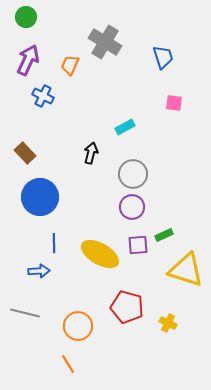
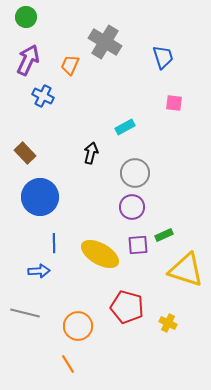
gray circle: moved 2 px right, 1 px up
